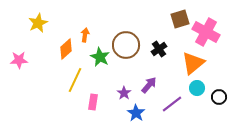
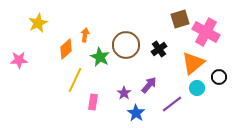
black circle: moved 20 px up
